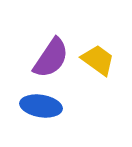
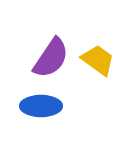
blue ellipse: rotated 9 degrees counterclockwise
